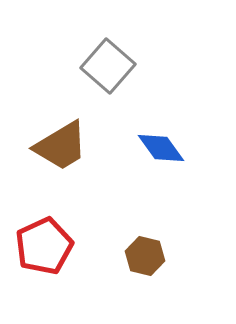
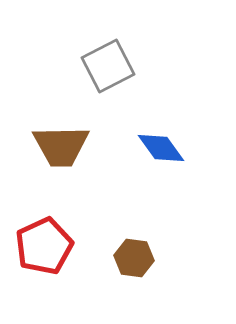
gray square: rotated 22 degrees clockwise
brown trapezoid: rotated 30 degrees clockwise
brown hexagon: moved 11 px left, 2 px down; rotated 6 degrees counterclockwise
